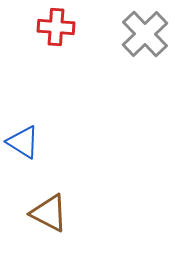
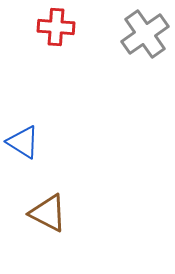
gray cross: rotated 9 degrees clockwise
brown triangle: moved 1 px left
